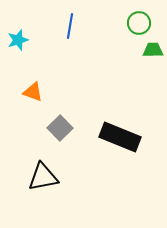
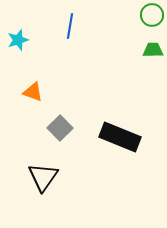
green circle: moved 13 px right, 8 px up
black triangle: rotated 44 degrees counterclockwise
